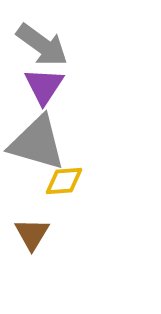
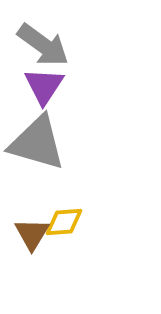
gray arrow: moved 1 px right
yellow diamond: moved 41 px down
